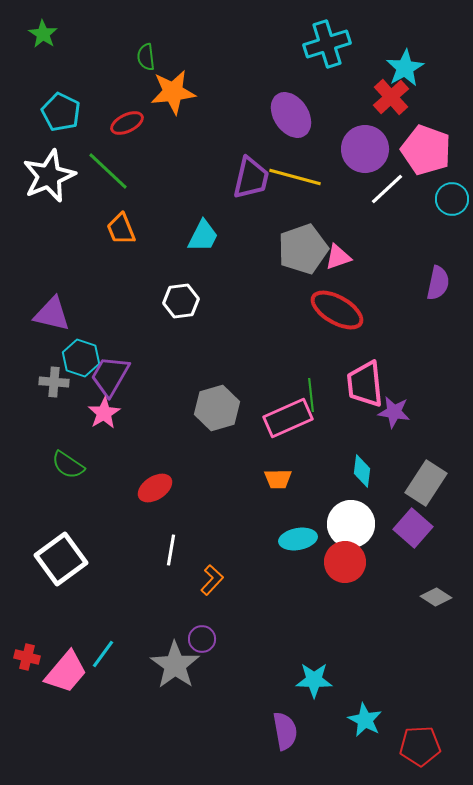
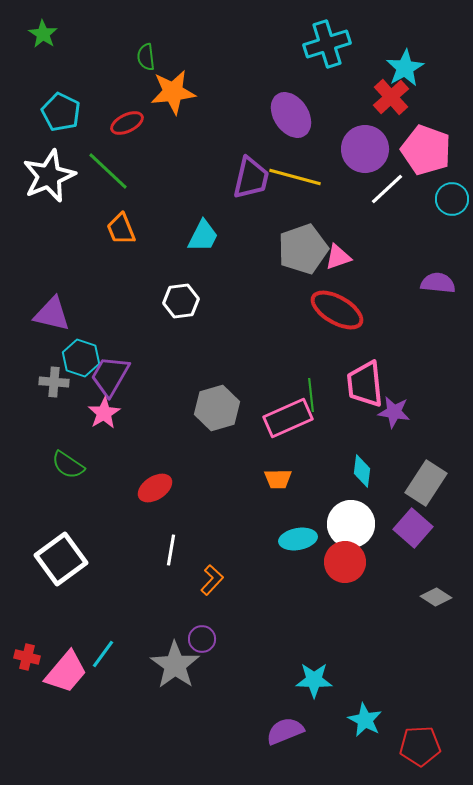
purple semicircle at (438, 283): rotated 96 degrees counterclockwise
purple semicircle at (285, 731): rotated 102 degrees counterclockwise
